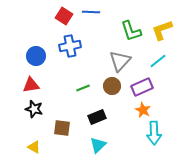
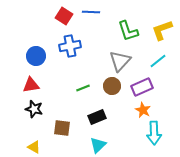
green L-shape: moved 3 px left
